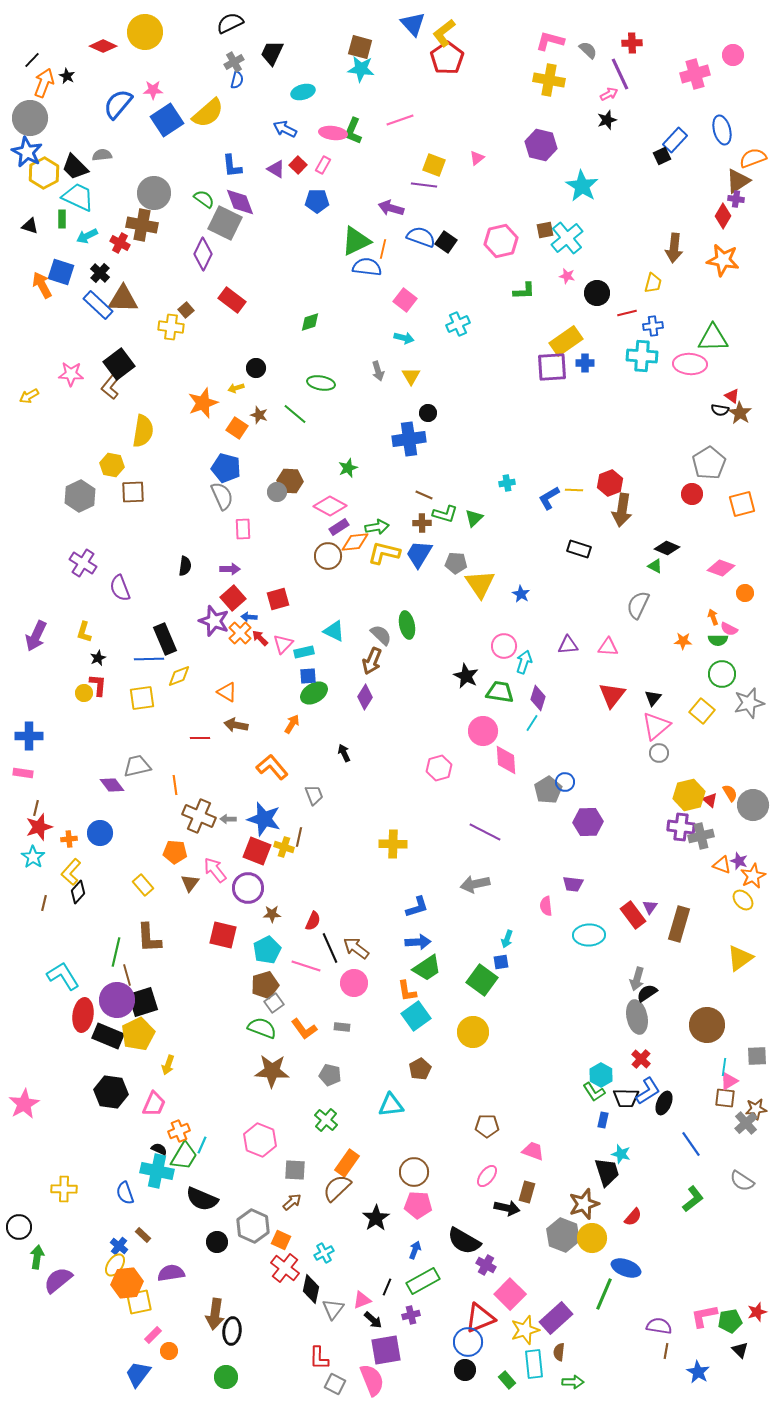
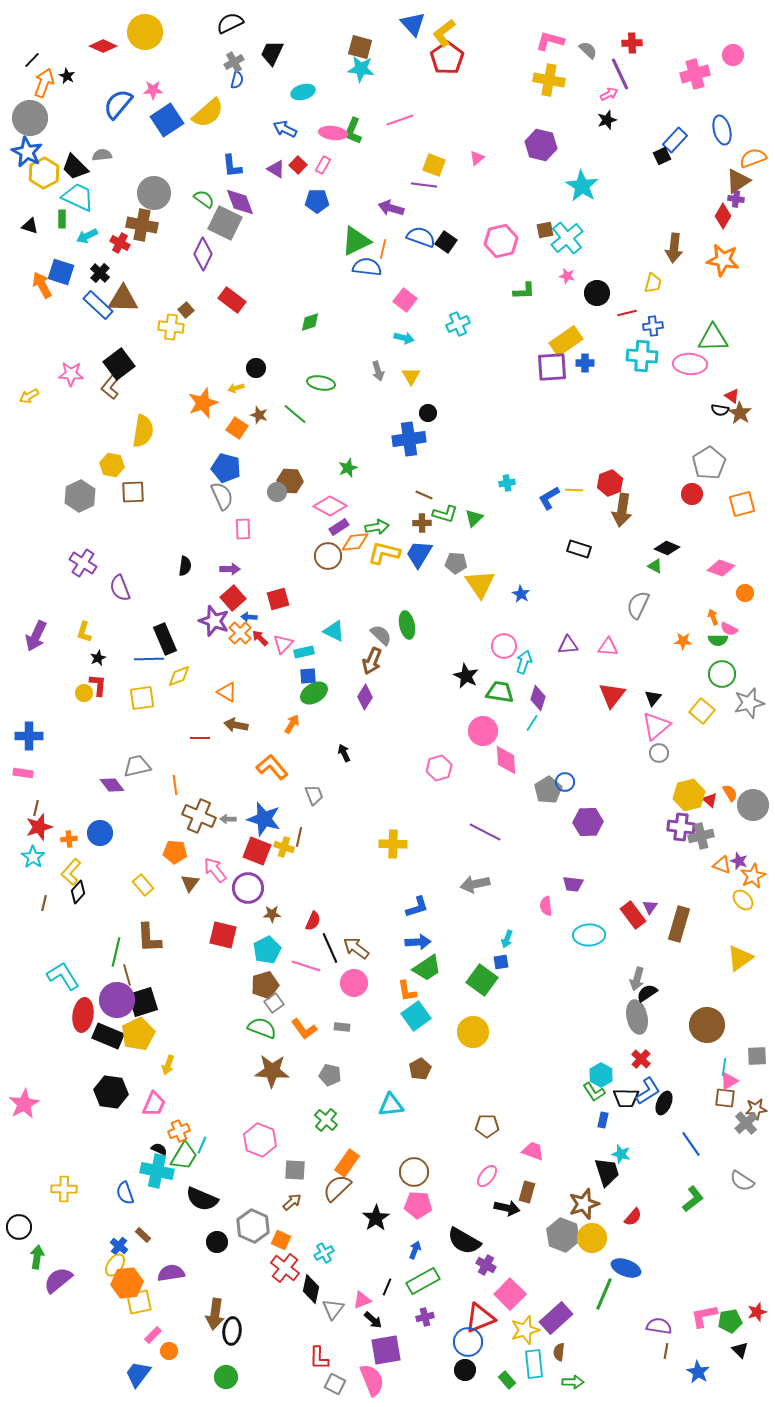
purple cross at (411, 1315): moved 14 px right, 2 px down
